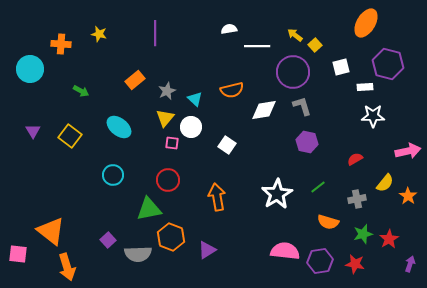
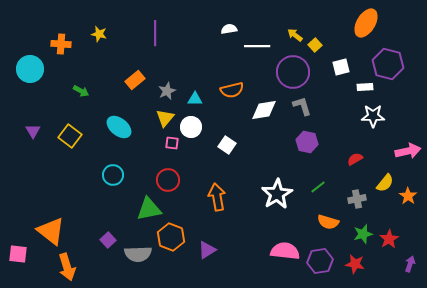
cyan triangle at (195, 99): rotated 42 degrees counterclockwise
